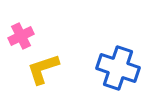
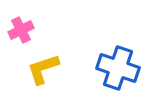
pink cross: moved 6 px up
